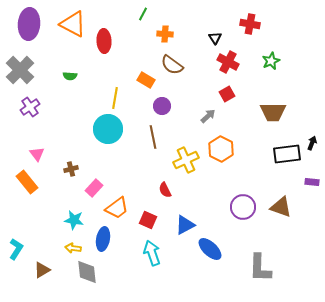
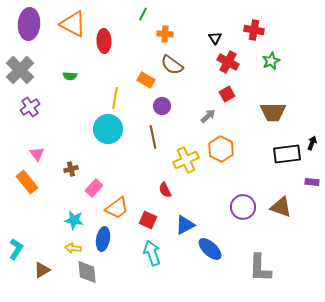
red cross at (250, 24): moved 4 px right, 6 px down
